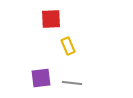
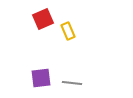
red square: moved 8 px left; rotated 20 degrees counterclockwise
yellow rectangle: moved 15 px up
